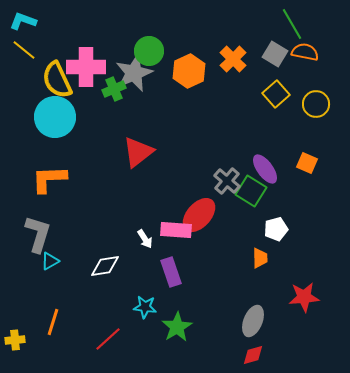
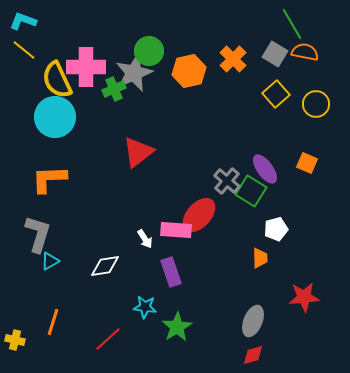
orange hexagon: rotated 12 degrees clockwise
yellow cross: rotated 18 degrees clockwise
